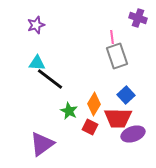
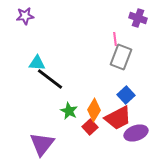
purple star: moved 11 px left, 9 px up; rotated 12 degrees clockwise
pink line: moved 3 px right, 2 px down
gray rectangle: moved 4 px right, 1 px down; rotated 40 degrees clockwise
orange diamond: moved 6 px down
red trapezoid: rotated 28 degrees counterclockwise
red square: rotated 21 degrees clockwise
purple ellipse: moved 3 px right, 1 px up
purple triangle: rotated 16 degrees counterclockwise
